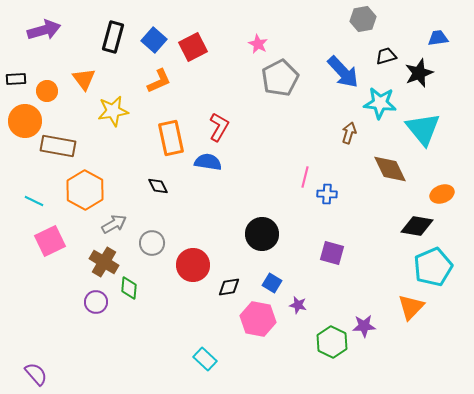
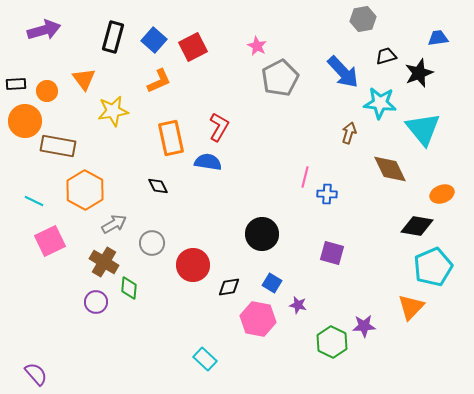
pink star at (258, 44): moved 1 px left, 2 px down
black rectangle at (16, 79): moved 5 px down
